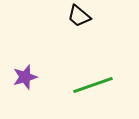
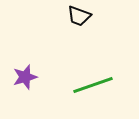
black trapezoid: rotated 20 degrees counterclockwise
